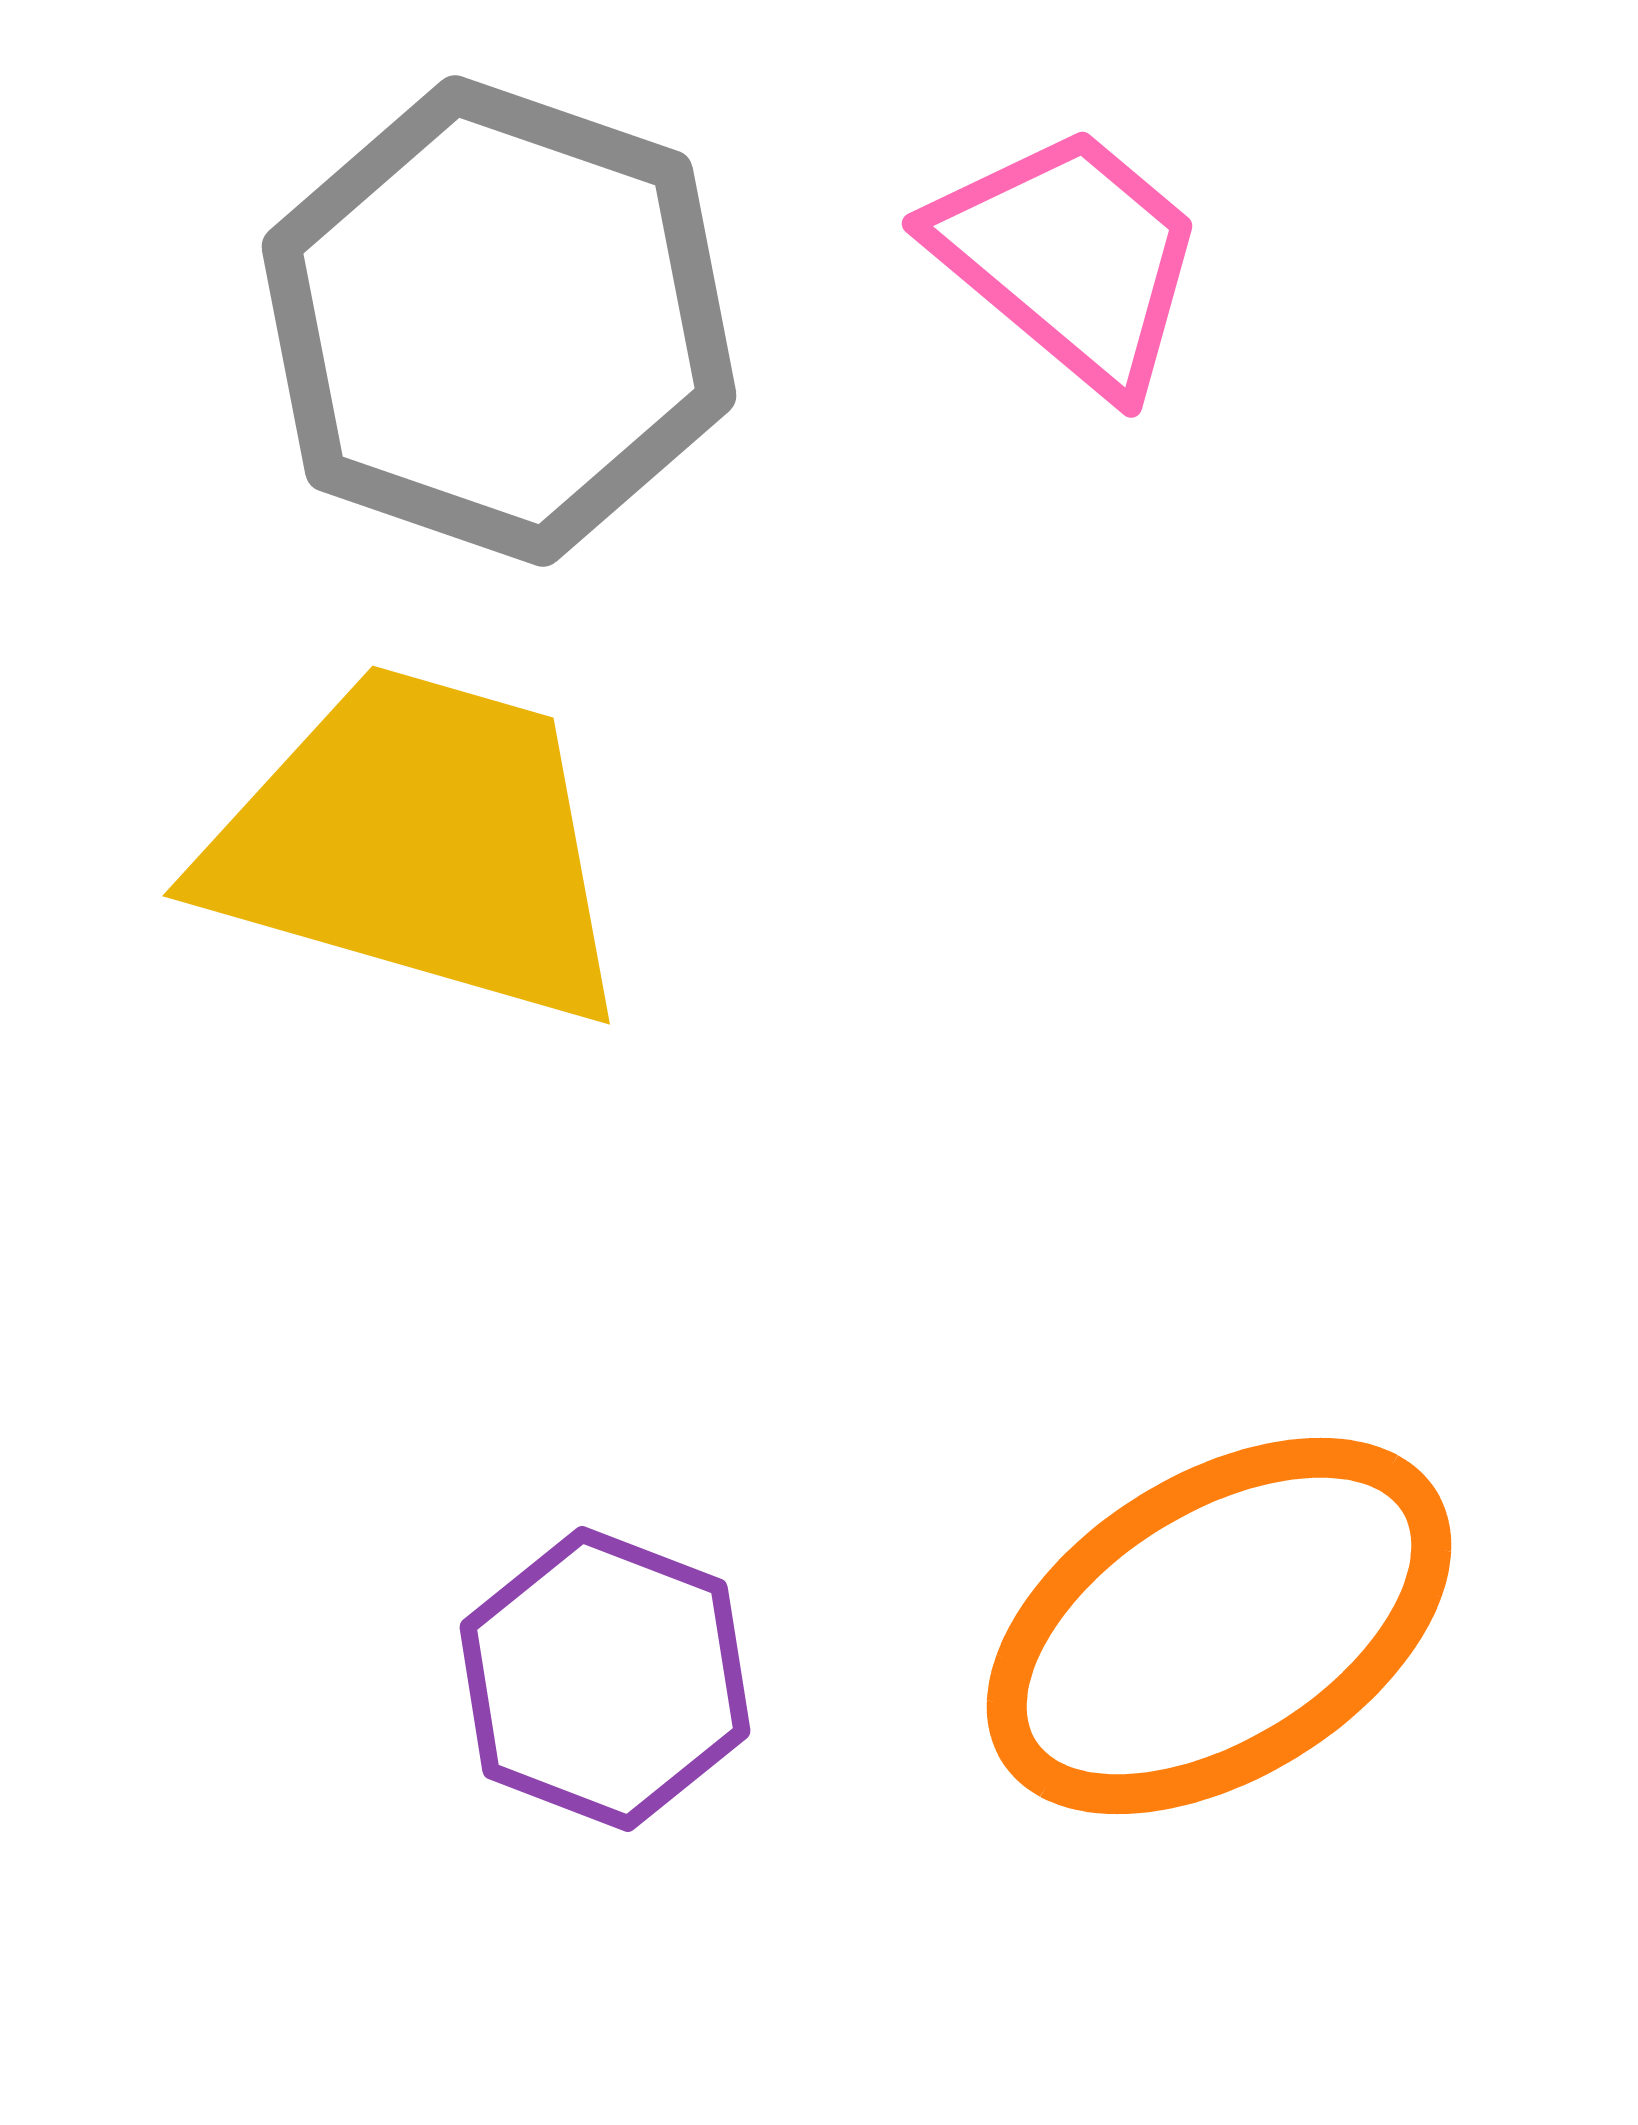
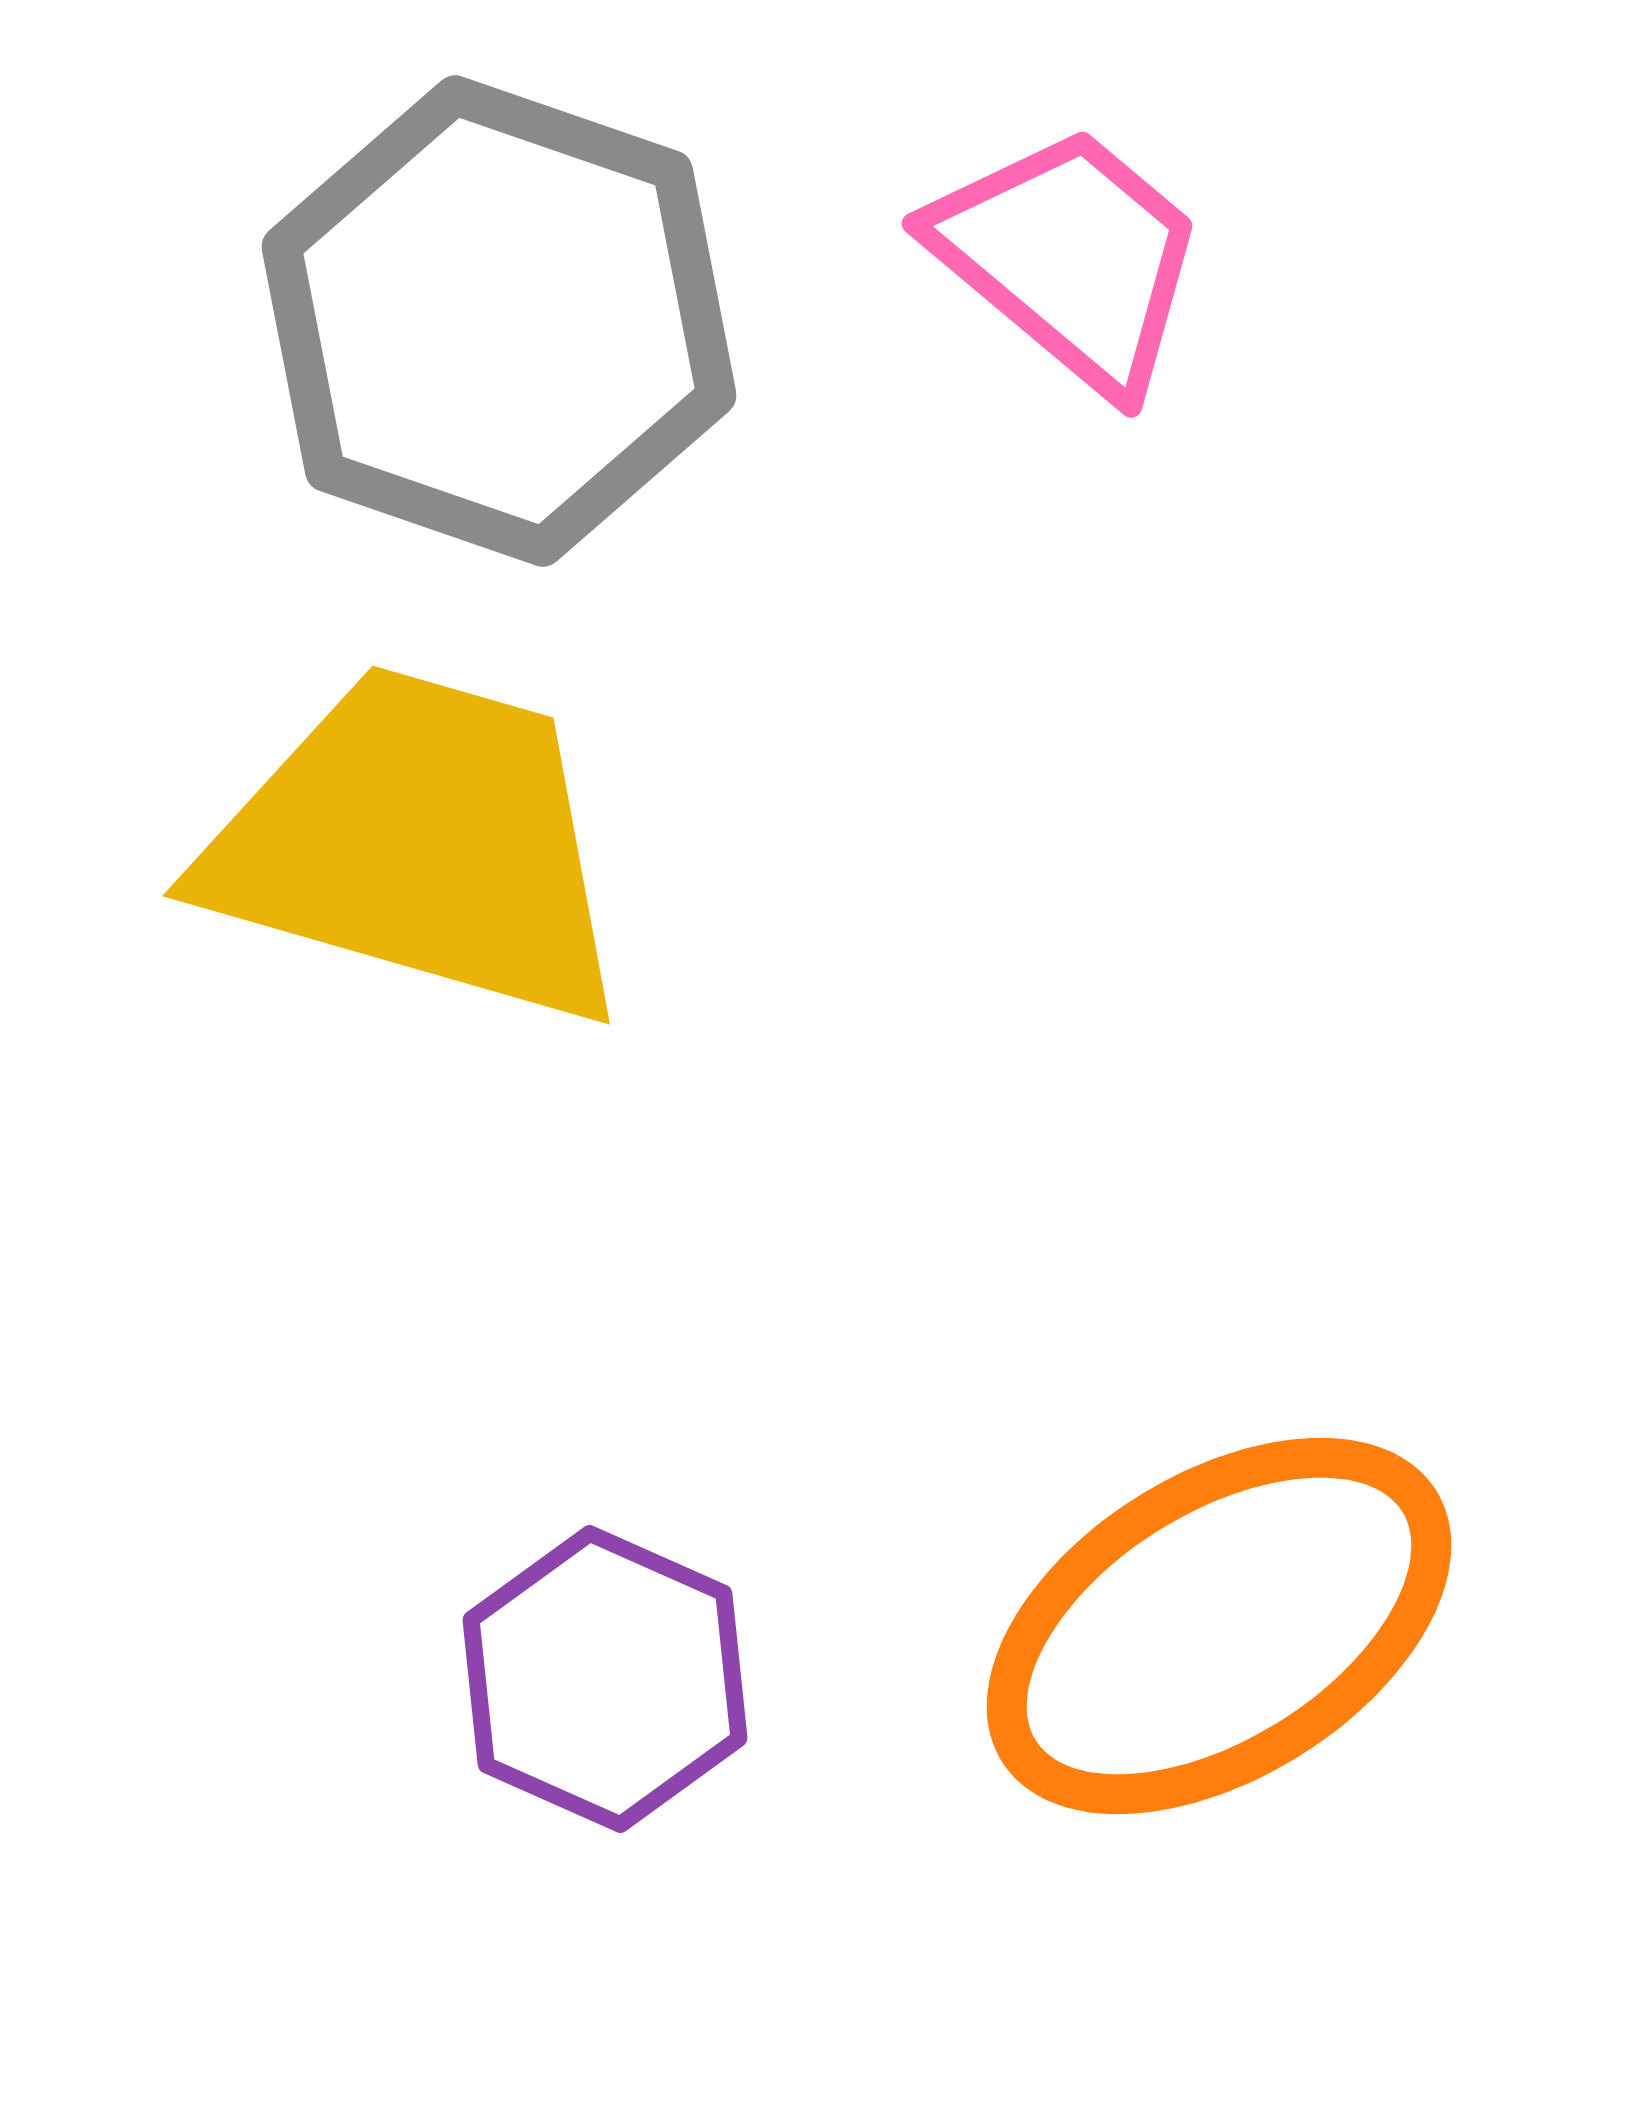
purple hexagon: rotated 3 degrees clockwise
